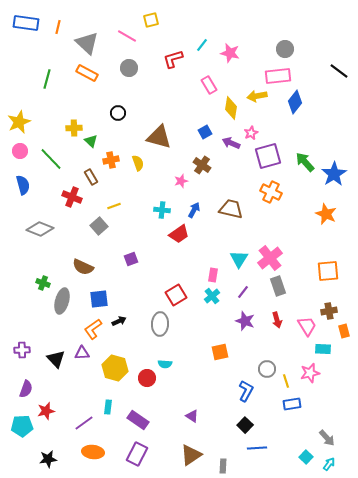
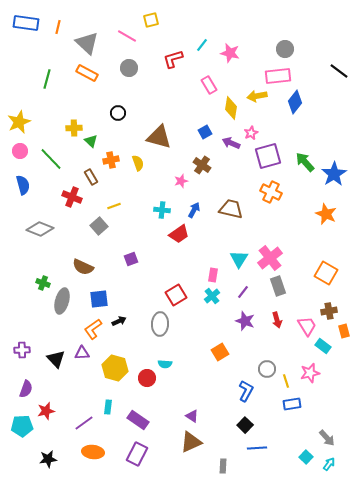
orange square at (328, 271): moved 2 px left, 2 px down; rotated 35 degrees clockwise
cyan rectangle at (323, 349): moved 3 px up; rotated 35 degrees clockwise
orange square at (220, 352): rotated 18 degrees counterclockwise
brown triangle at (191, 455): moved 13 px up; rotated 10 degrees clockwise
